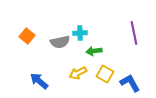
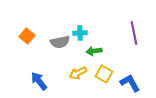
yellow square: moved 1 px left
blue arrow: rotated 12 degrees clockwise
